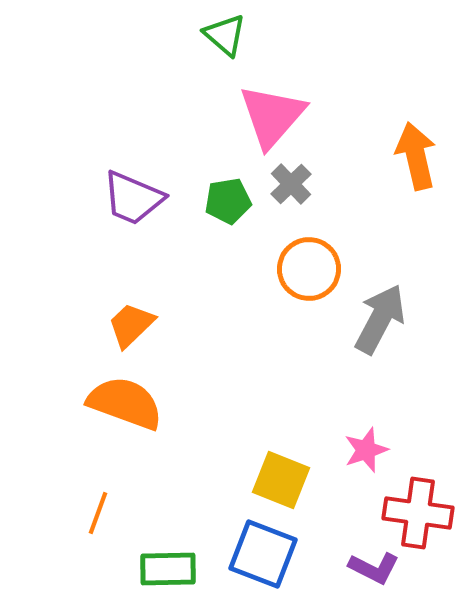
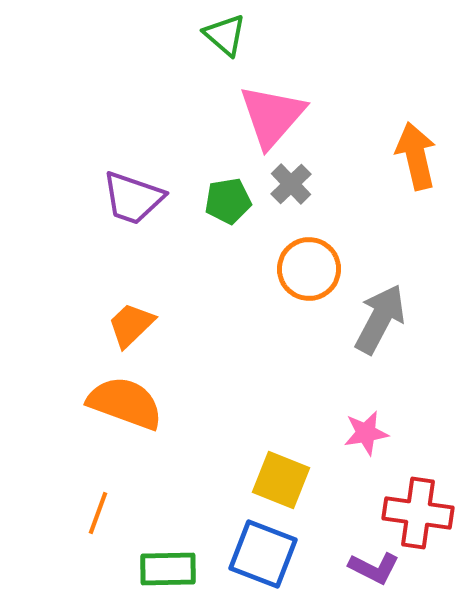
purple trapezoid: rotated 4 degrees counterclockwise
pink star: moved 17 px up; rotated 9 degrees clockwise
